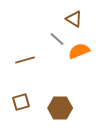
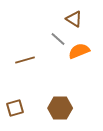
gray line: moved 1 px right
brown square: moved 6 px left, 6 px down
